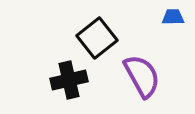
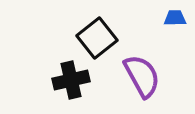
blue trapezoid: moved 2 px right, 1 px down
black cross: moved 2 px right
